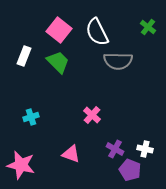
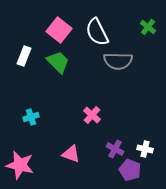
pink star: moved 1 px left
